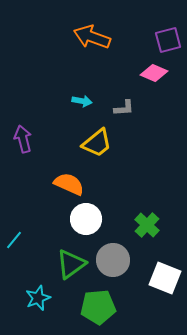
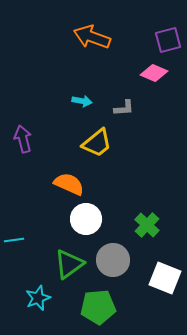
cyan line: rotated 42 degrees clockwise
green triangle: moved 2 px left
